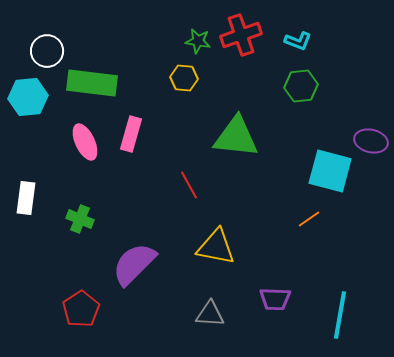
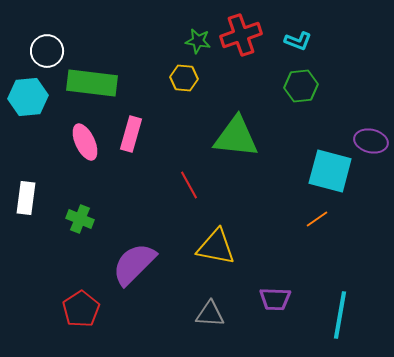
orange line: moved 8 px right
